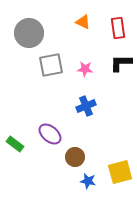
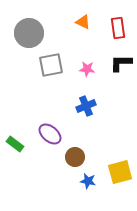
pink star: moved 2 px right
